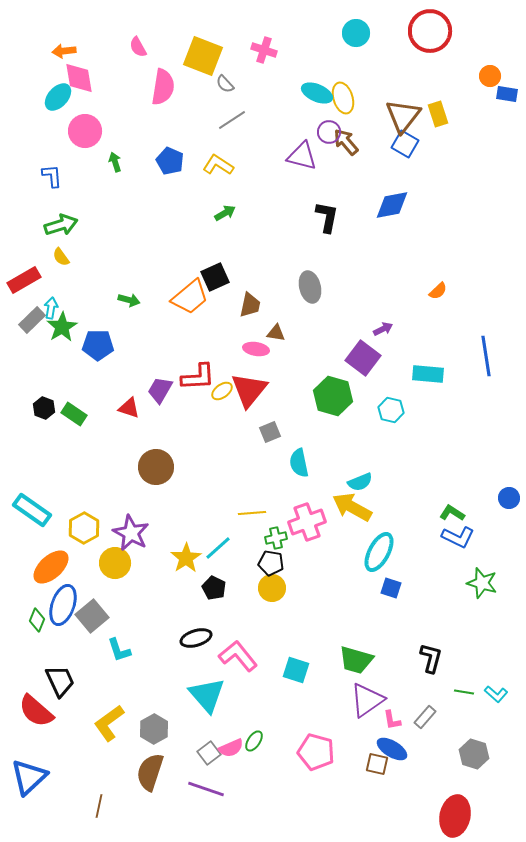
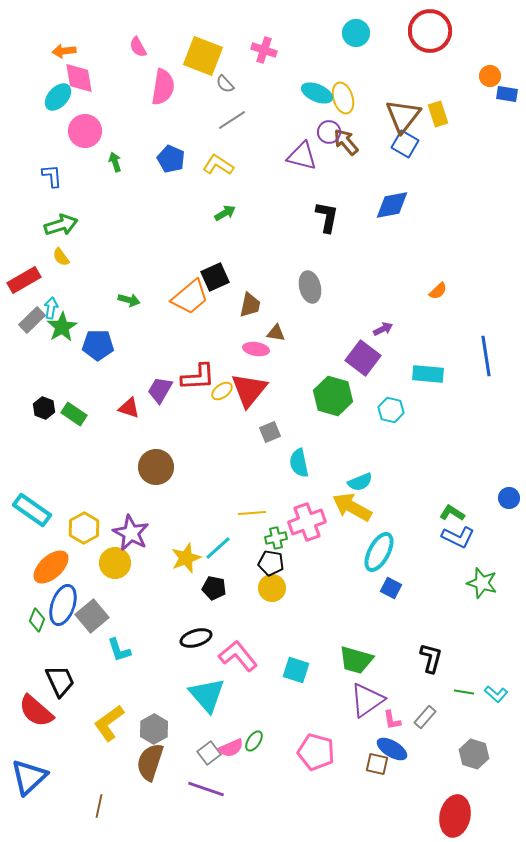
blue pentagon at (170, 161): moved 1 px right, 2 px up
yellow star at (186, 558): rotated 12 degrees clockwise
black pentagon at (214, 588): rotated 15 degrees counterclockwise
blue square at (391, 588): rotated 10 degrees clockwise
brown semicircle at (150, 772): moved 10 px up
